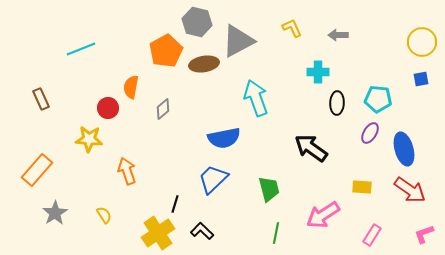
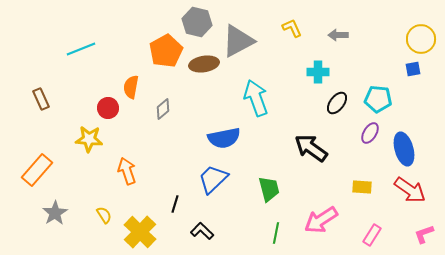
yellow circle: moved 1 px left, 3 px up
blue square: moved 8 px left, 10 px up
black ellipse: rotated 35 degrees clockwise
pink arrow: moved 2 px left, 5 px down
yellow cross: moved 18 px left, 1 px up; rotated 12 degrees counterclockwise
